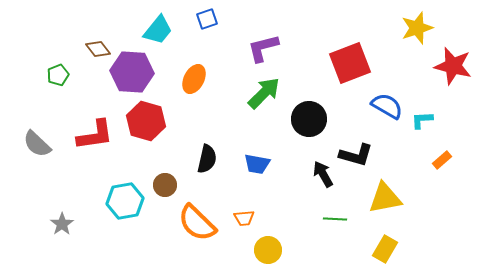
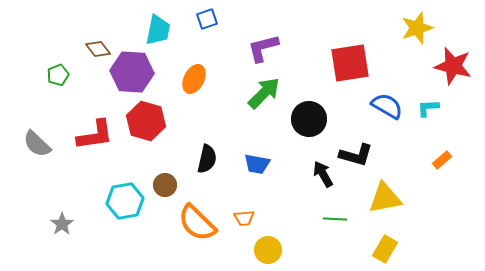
cyan trapezoid: rotated 28 degrees counterclockwise
red square: rotated 12 degrees clockwise
cyan L-shape: moved 6 px right, 12 px up
